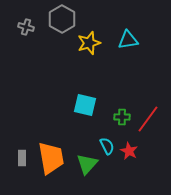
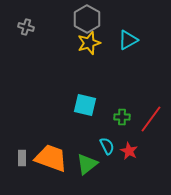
gray hexagon: moved 25 px right
cyan triangle: rotated 20 degrees counterclockwise
red line: moved 3 px right
orange trapezoid: rotated 60 degrees counterclockwise
green triangle: rotated 10 degrees clockwise
